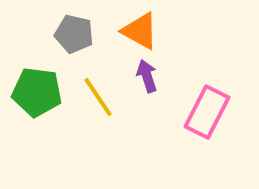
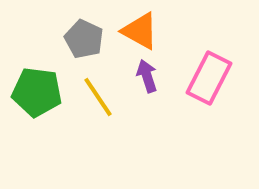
gray pentagon: moved 10 px right, 5 px down; rotated 12 degrees clockwise
pink rectangle: moved 2 px right, 34 px up
